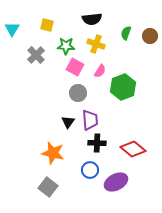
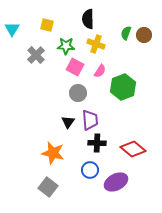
black semicircle: moved 4 px left; rotated 96 degrees clockwise
brown circle: moved 6 px left, 1 px up
